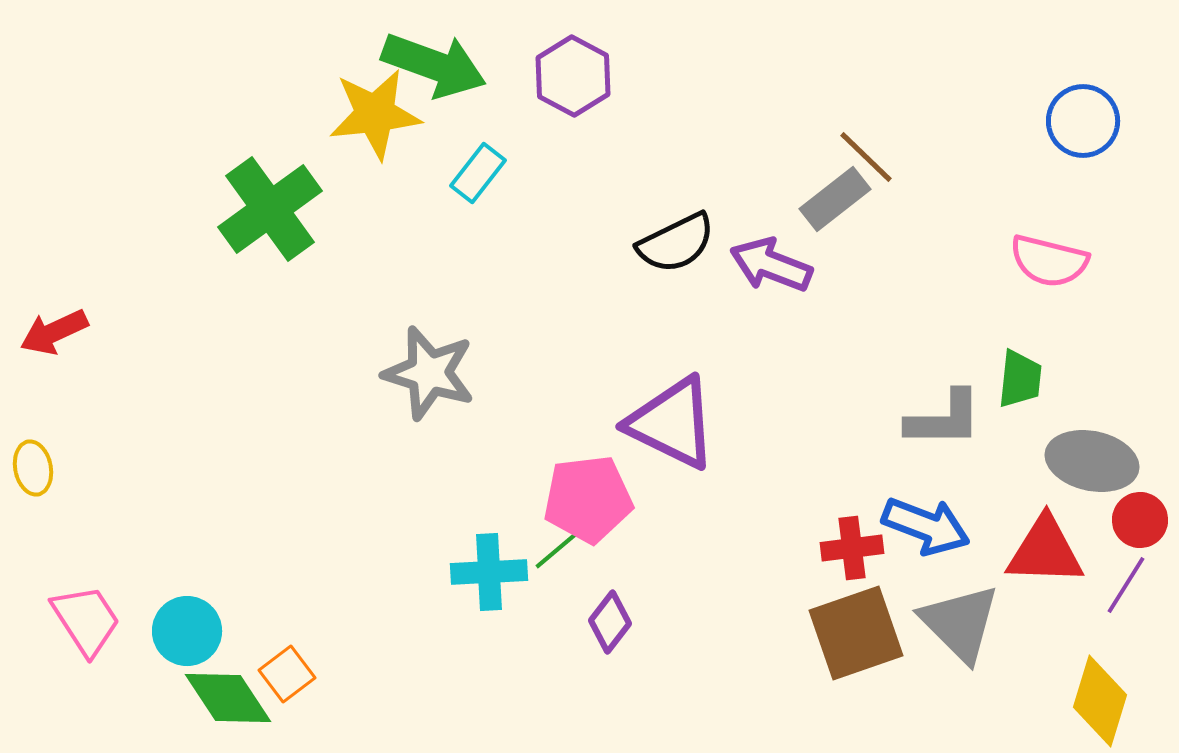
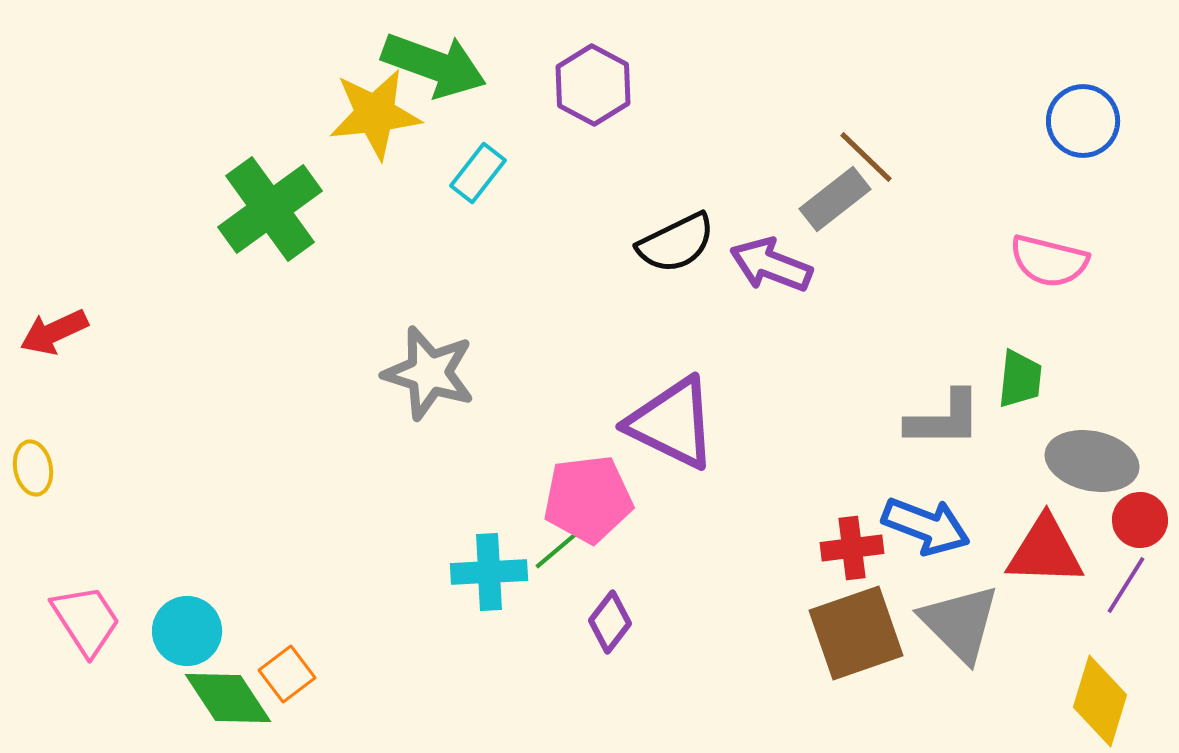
purple hexagon: moved 20 px right, 9 px down
